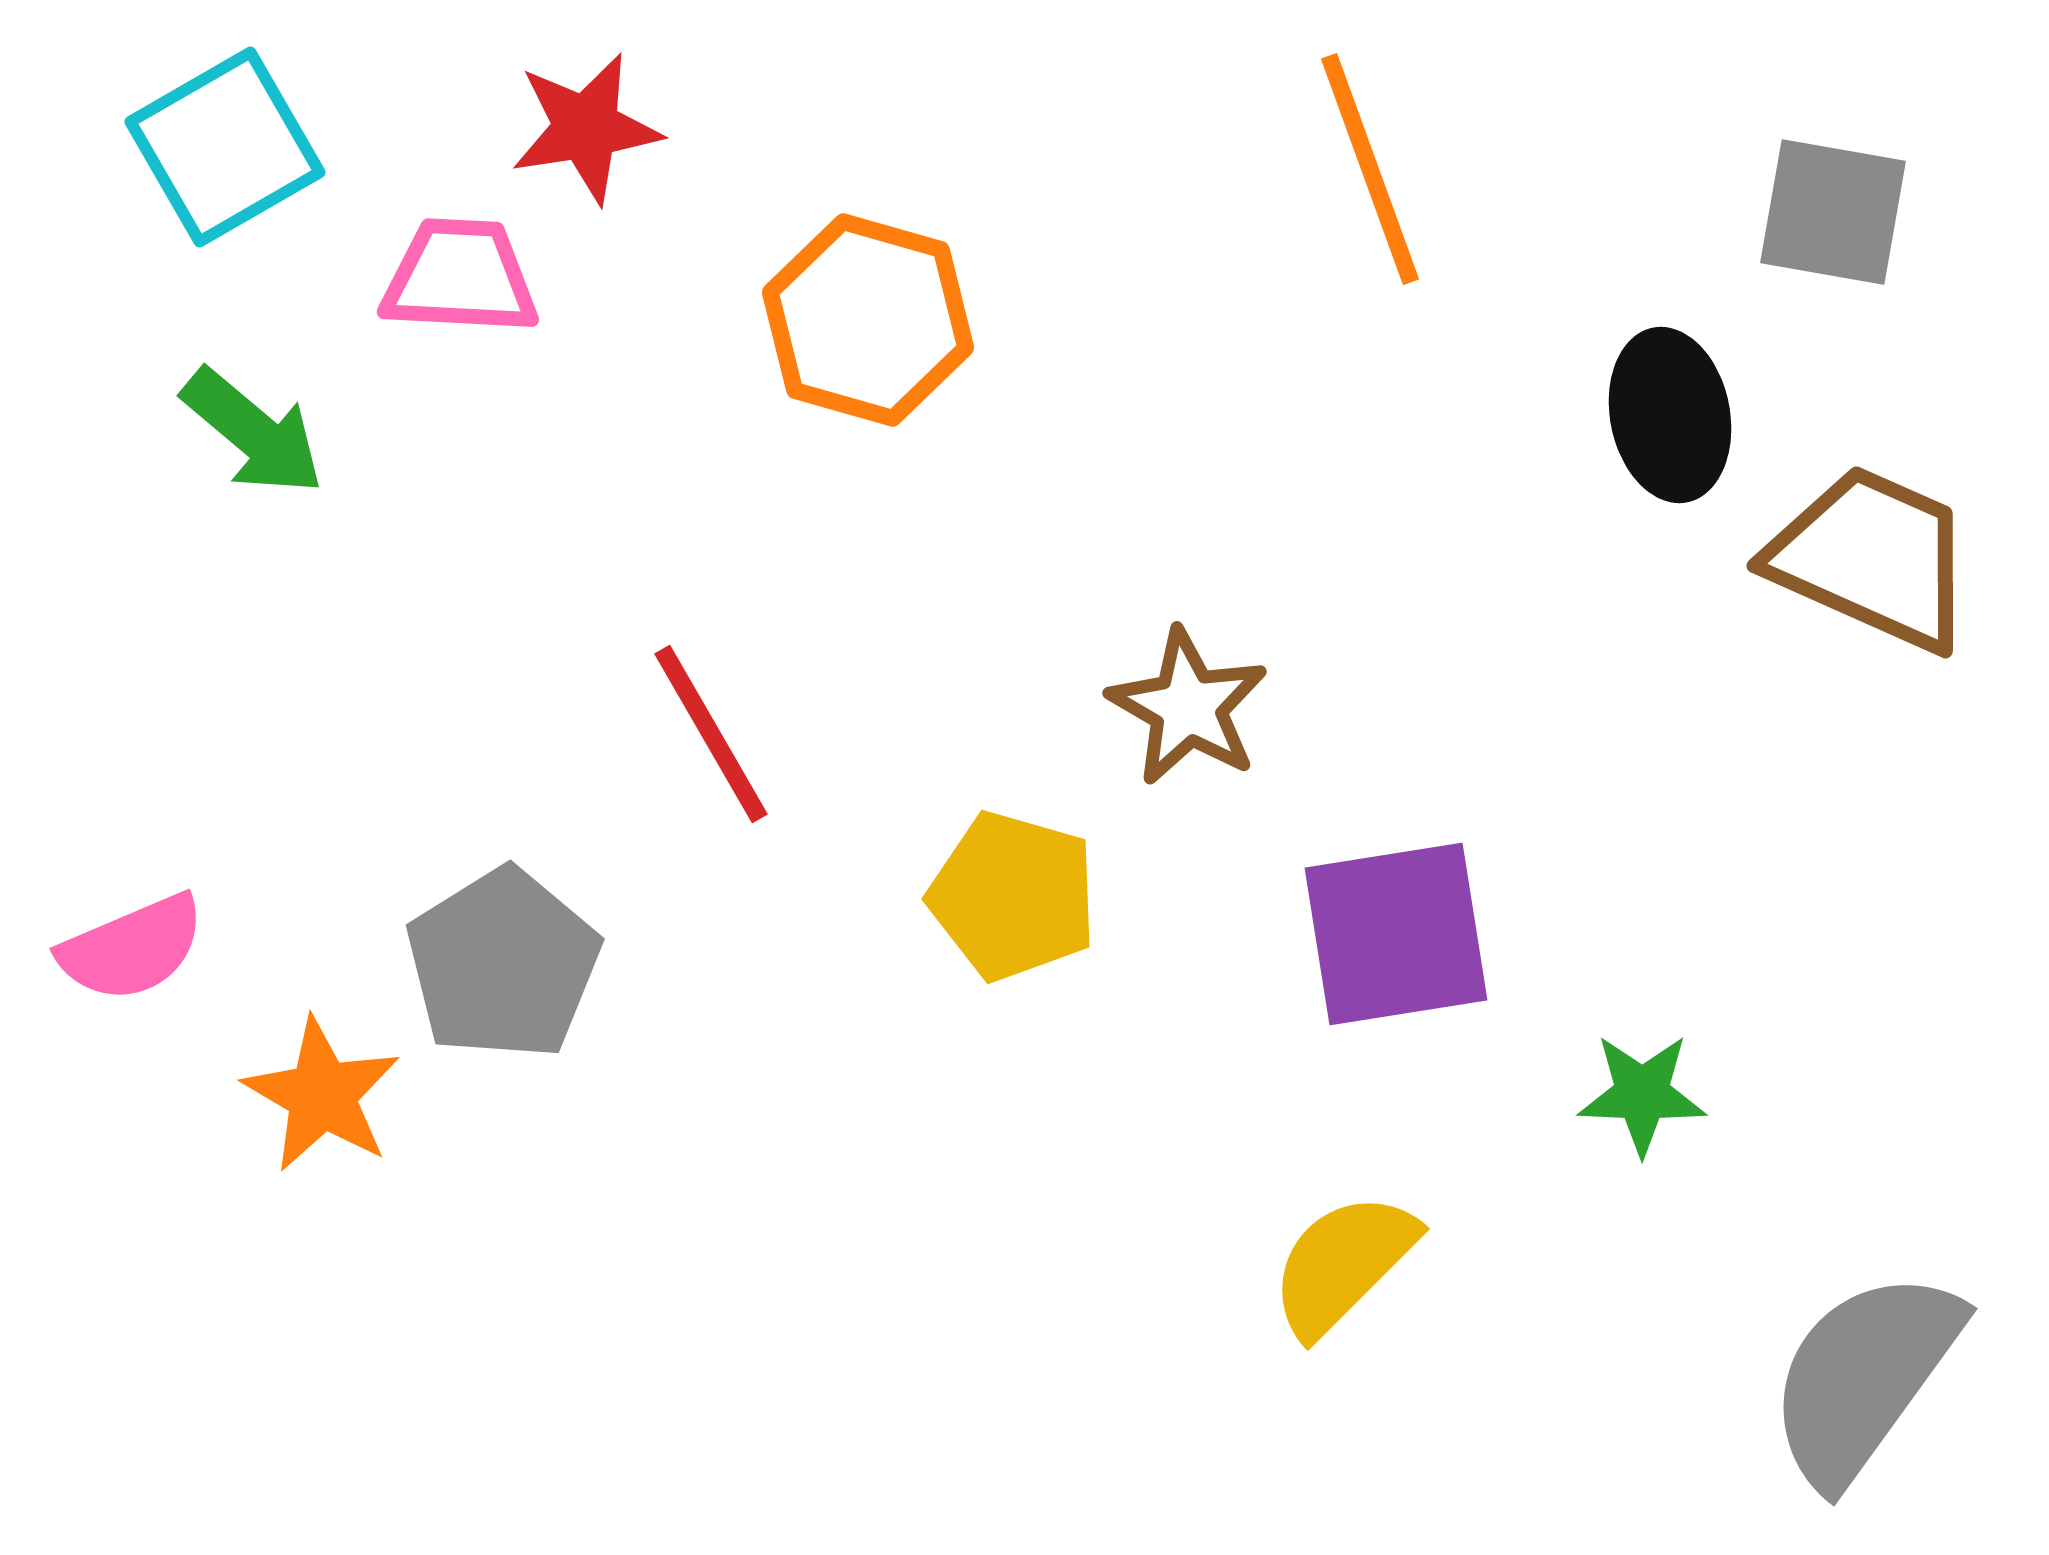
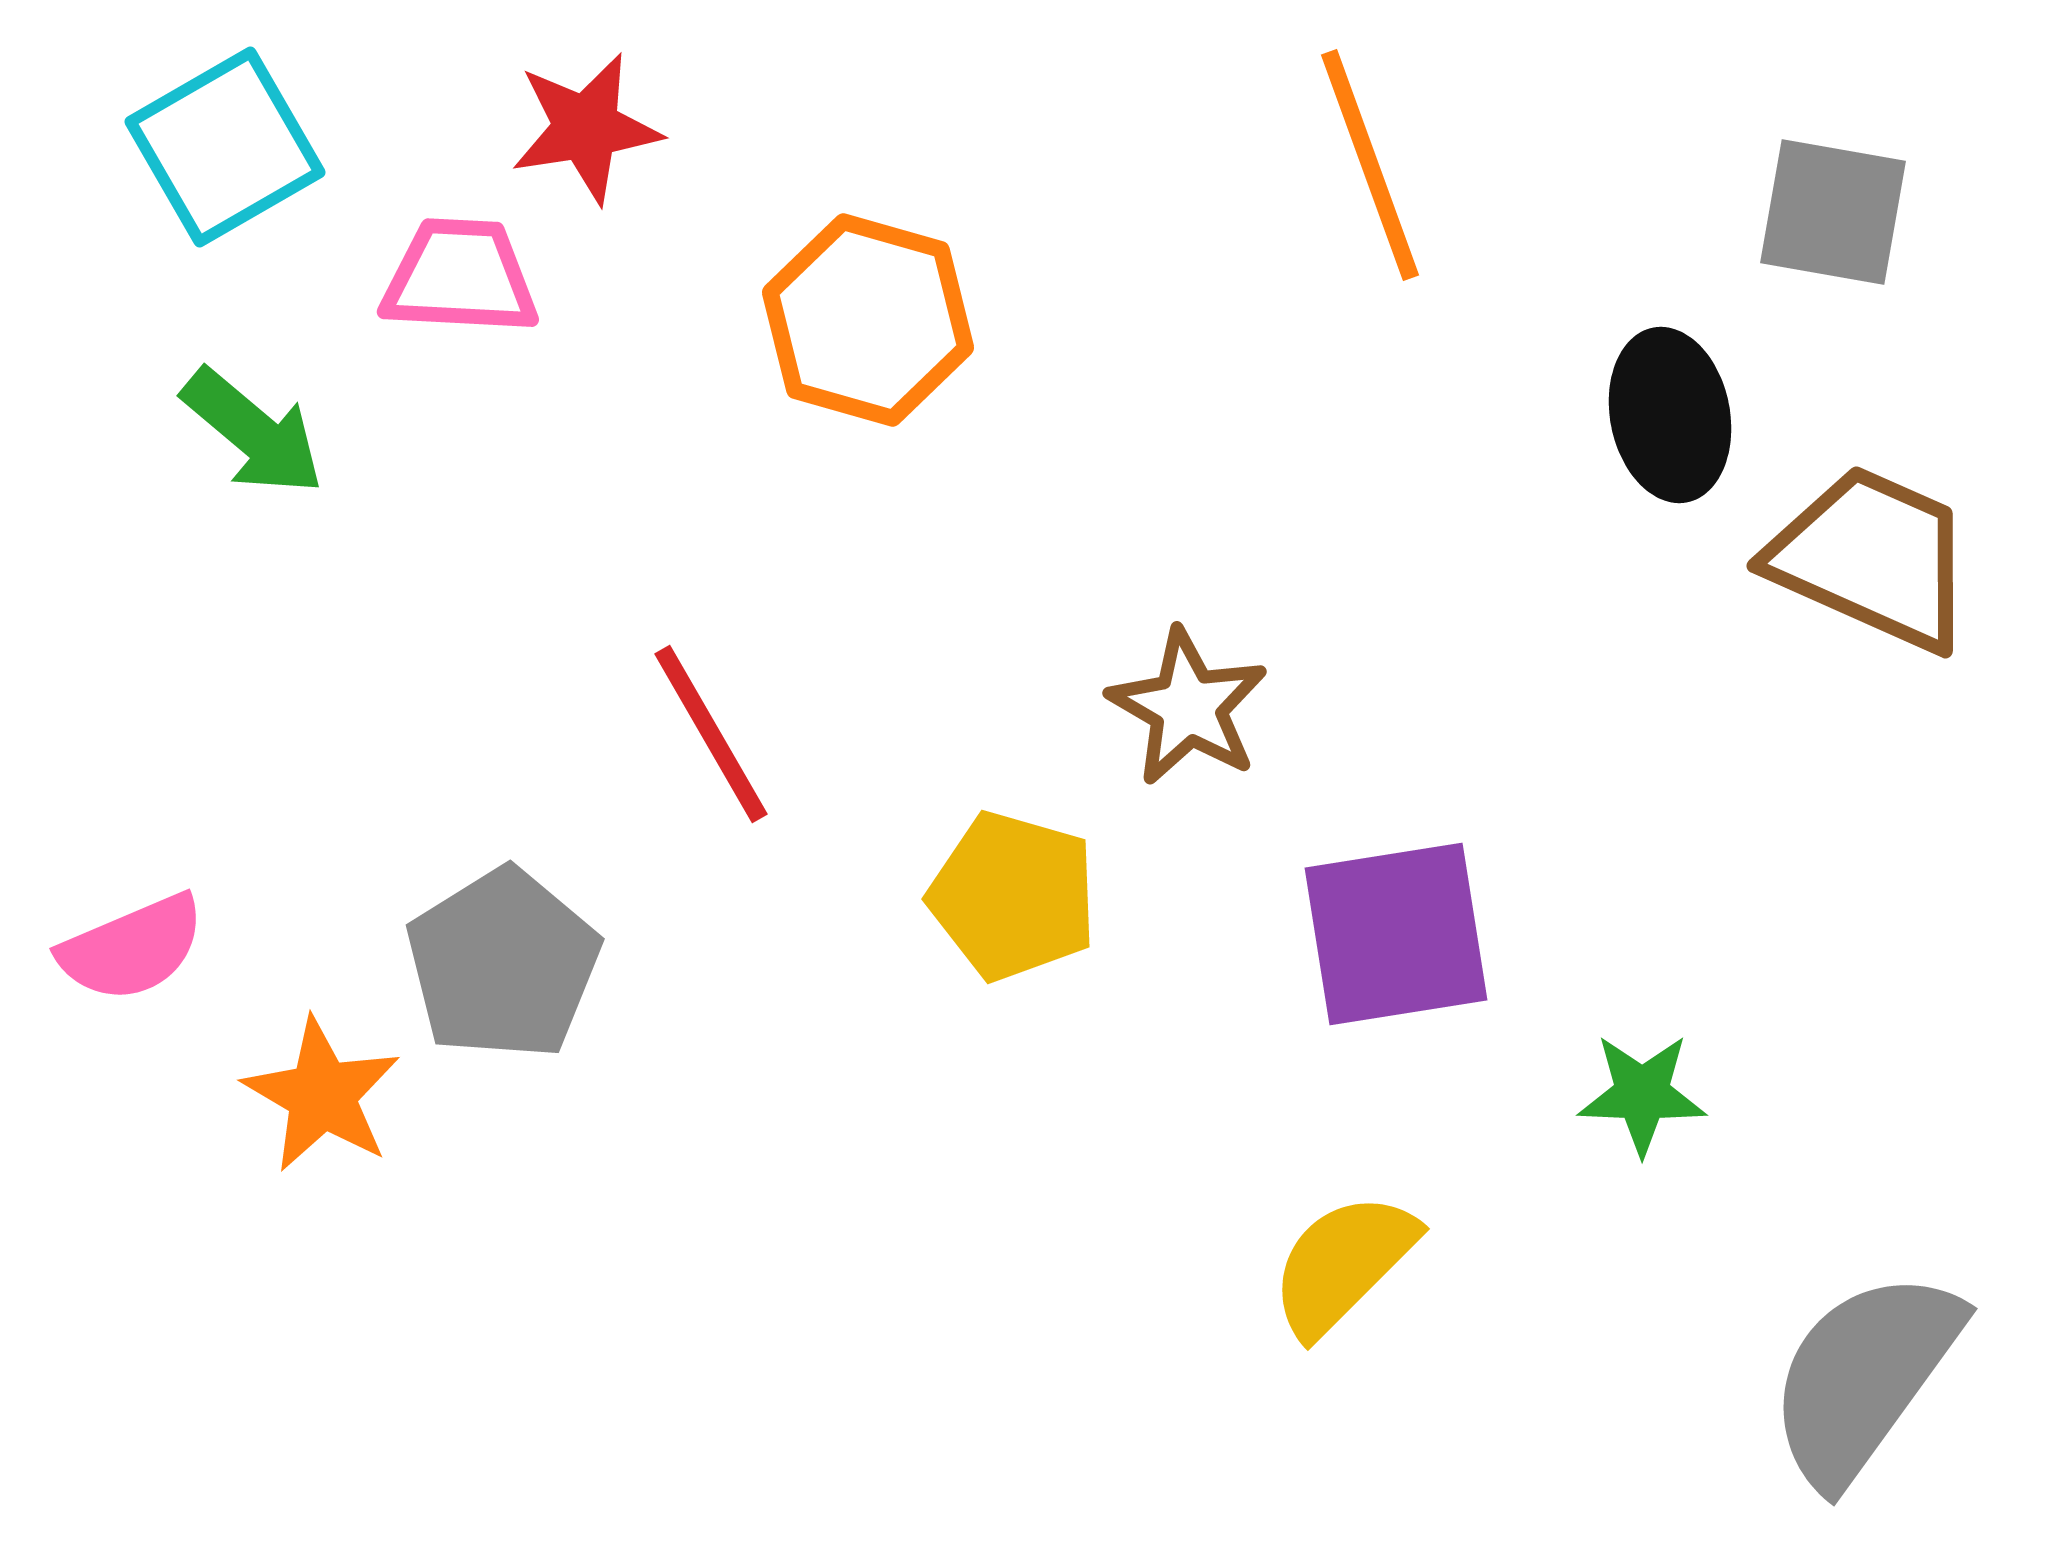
orange line: moved 4 px up
